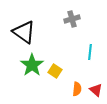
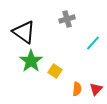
gray cross: moved 5 px left
cyan line: moved 3 px right, 9 px up; rotated 35 degrees clockwise
green star: moved 1 px left, 4 px up
red triangle: moved 1 px up; rotated 32 degrees clockwise
